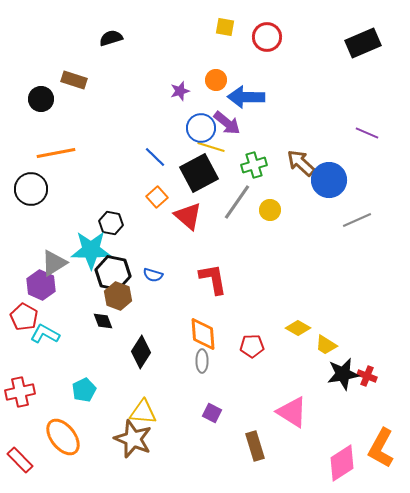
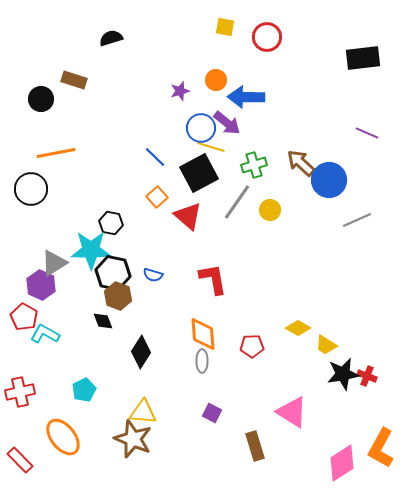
black rectangle at (363, 43): moved 15 px down; rotated 16 degrees clockwise
